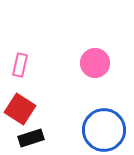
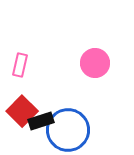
red square: moved 2 px right, 2 px down; rotated 12 degrees clockwise
blue circle: moved 36 px left
black rectangle: moved 10 px right, 17 px up
